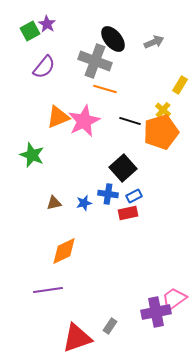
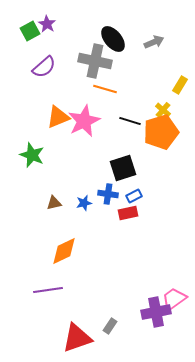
gray cross: rotated 8 degrees counterclockwise
purple semicircle: rotated 10 degrees clockwise
black square: rotated 24 degrees clockwise
